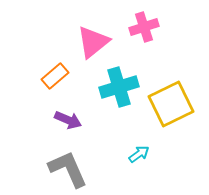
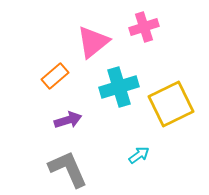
purple arrow: rotated 40 degrees counterclockwise
cyan arrow: moved 1 px down
